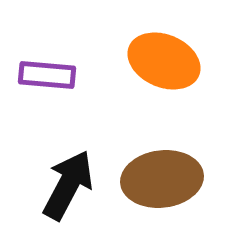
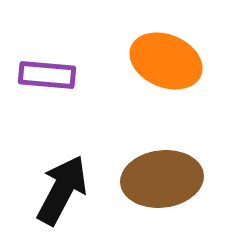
orange ellipse: moved 2 px right
black arrow: moved 6 px left, 5 px down
